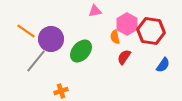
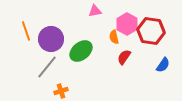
orange line: rotated 36 degrees clockwise
orange semicircle: moved 1 px left
green ellipse: rotated 10 degrees clockwise
gray line: moved 11 px right, 6 px down
